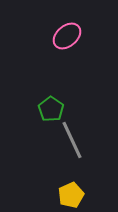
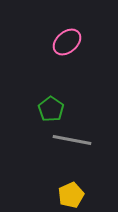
pink ellipse: moved 6 px down
gray line: rotated 54 degrees counterclockwise
